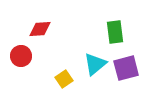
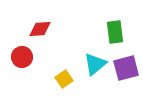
red circle: moved 1 px right, 1 px down
